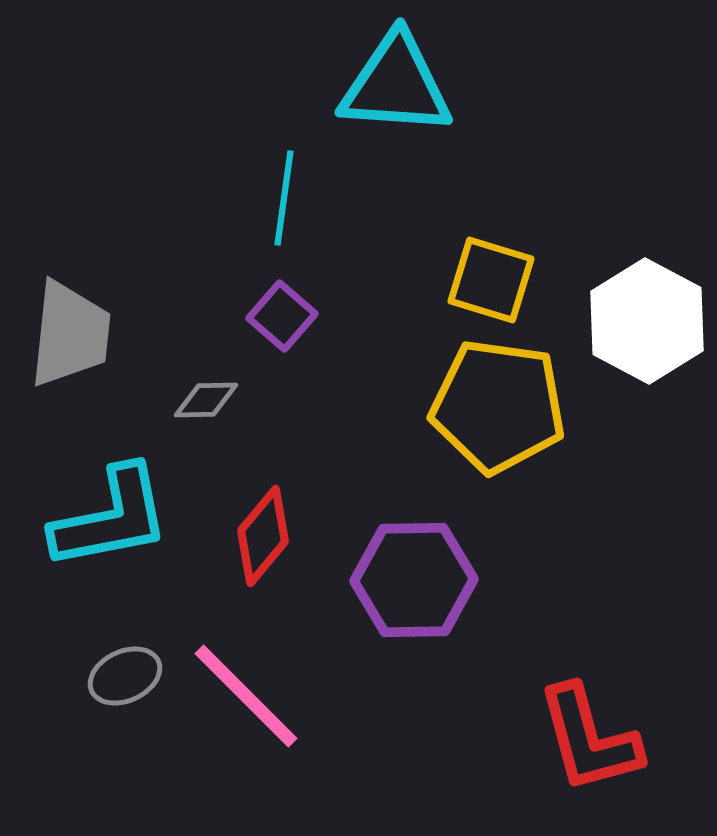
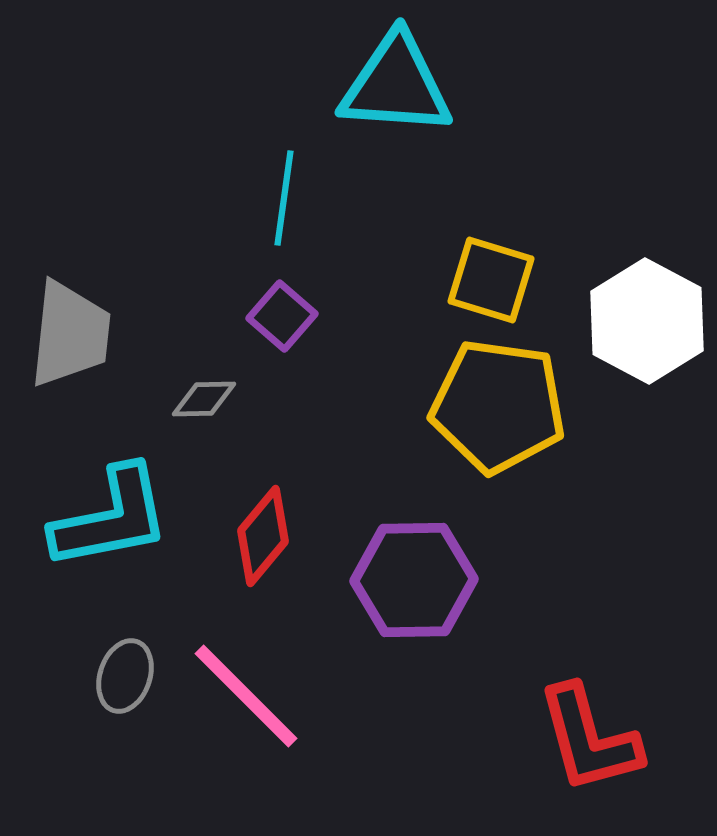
gray diamond: moved 2 px left, 1 px up
gray ellipse: rotated 46 degrees counterclockwise
